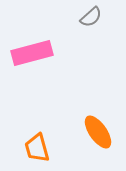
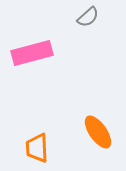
gray semicircle: moved 3 px left
orange trapezoid: rotated 12 degrees clockwise
